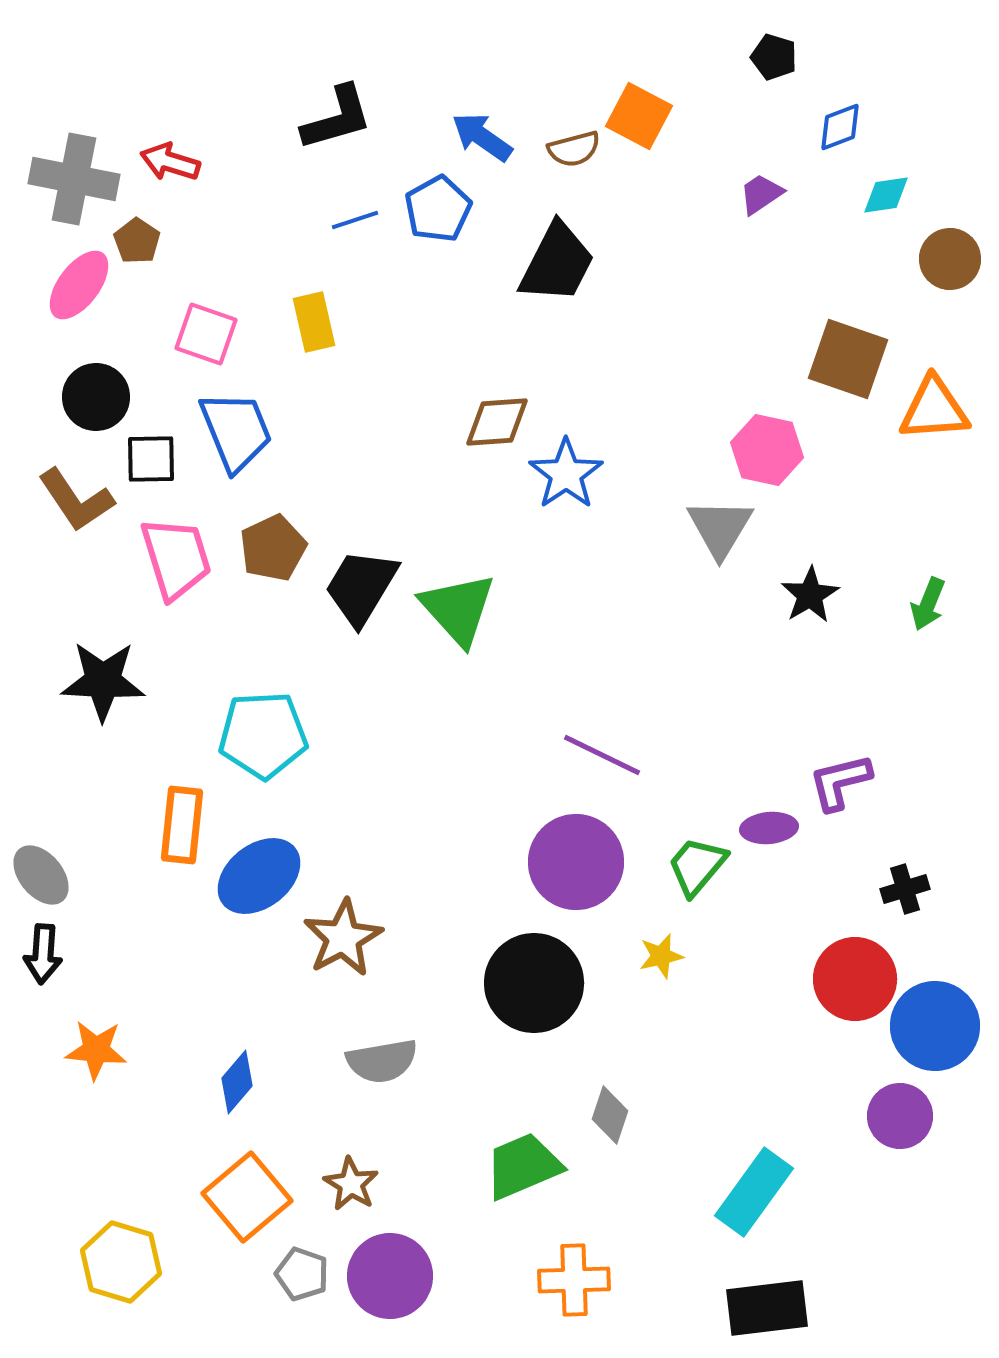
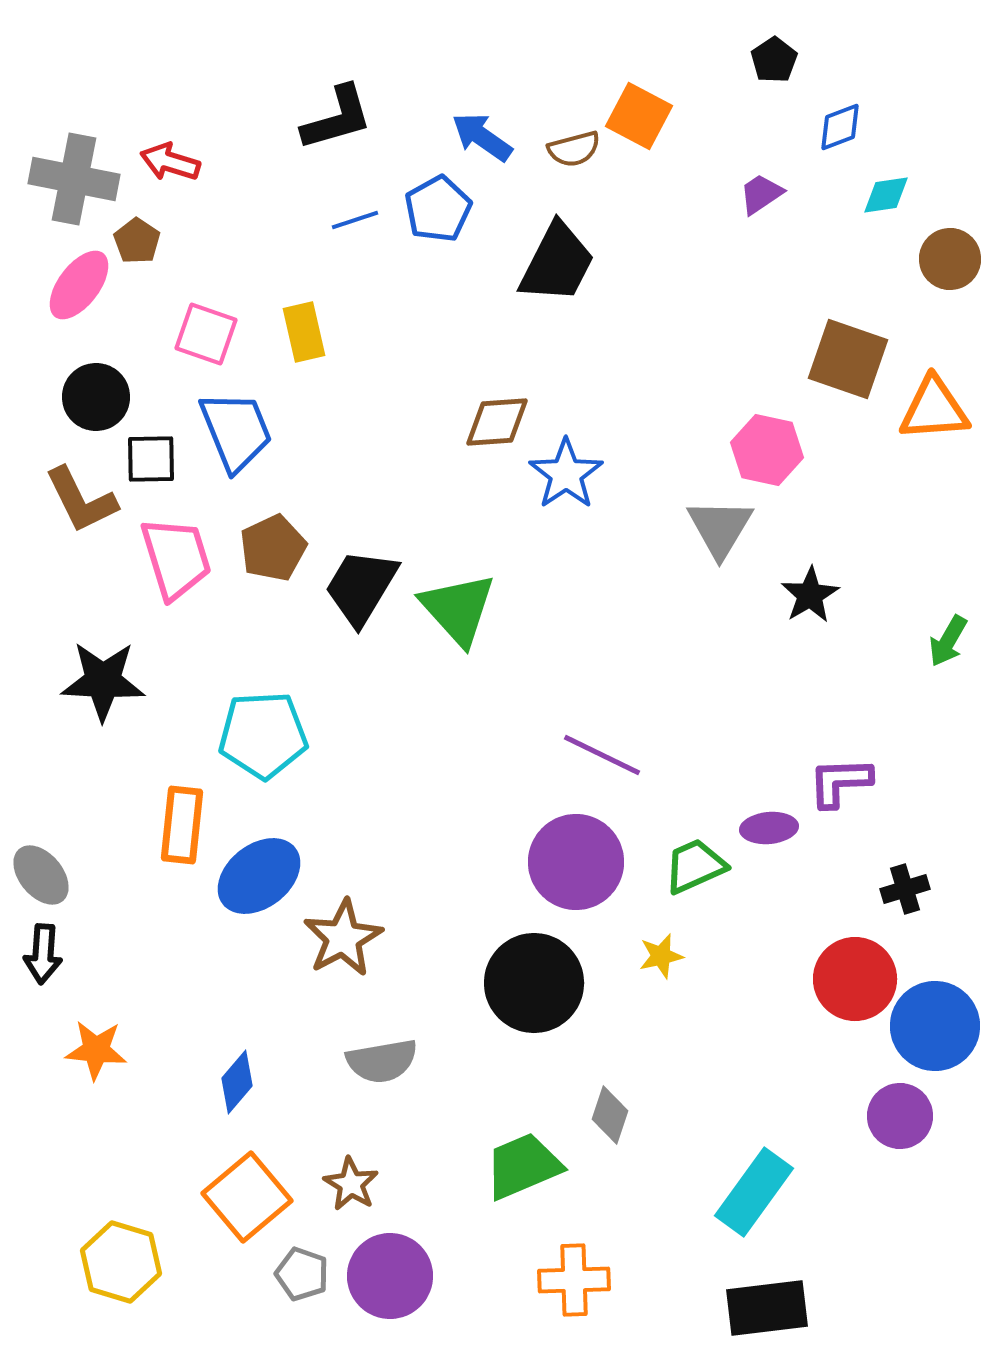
black pentagon at (774, 57): moved 3 px down; rotated 21 degrees clockwise
yellow rectangle at (314, 322): moved 10 px left, 10 px down
brown L-shape at (76, 500): moved 5 px right; rotated 8 degrees clockwise
green arrow at (928, 604): moved 20 px right, 37 px down; rotated 8 degrees clockwise
purple L-shape at (840, 782): rotated 12 degrees clockwise
green trapezoid at (697, 866): moved 2 px left; rotated 26 degrees clockwise
